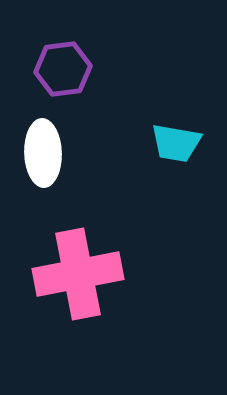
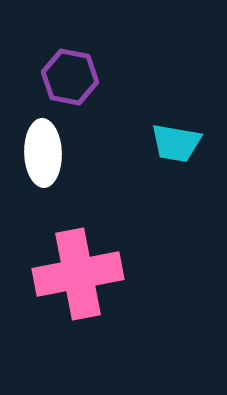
purple hexagon: moved 7 px right, 8 px down; rotated 18 degrees clockwise
